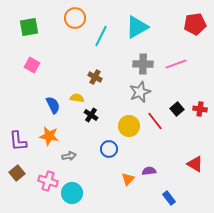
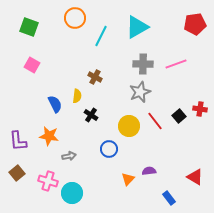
green square: rotated 30 degrees clockwise
yellow semicircle: moved 2 px up; rotated 88 degrees clockwise
blue semicircle: moved 2 px right, 1 px up
black square: moved 2 px right, 7 px down
red triangle: moved 13 px down
